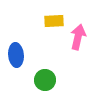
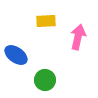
yellow rectangle: moved 8 px left
blue ellipse: rotated 50 degrees counterclockwise
